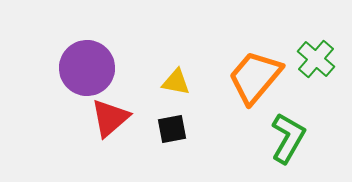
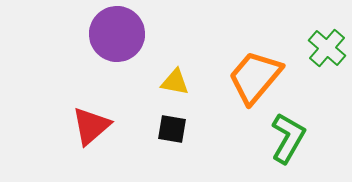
green cross: moved 11 px right, 11 px up
purple circle: moved 30 px right, 34 px up
yellow triangle: moved 1 px left
red triangle: moved 19 px left, 8 px down
black square: rotated 20 degrees clockwise
